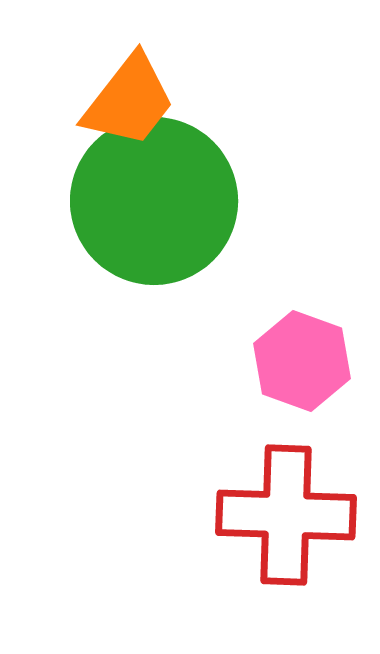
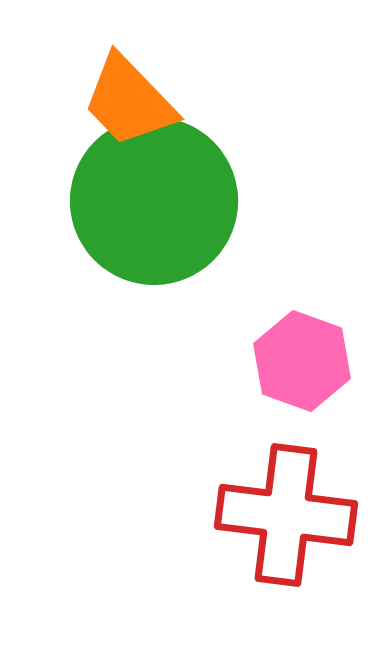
orange trapezoid: rotated 98 degrees clockwise
red cross: rotated 5 degrees clockwise
